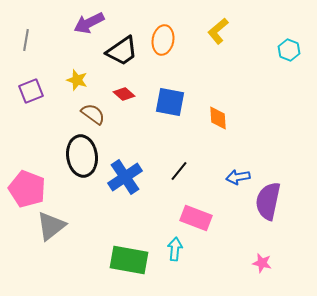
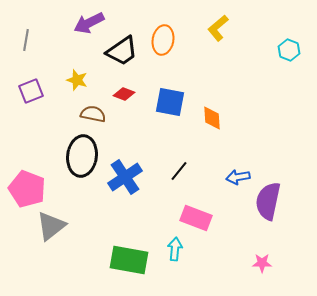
yellow L-shape: moved 3 px up
red diamond: rotated 20 degrees counterclockwise
brown semicircle: rotated 25 degrees counterclockwise
orange diamond: moved 6 px left
black ellipse: rotated 15 degrees clockwise
pink star: rotated 12 degrees counterclockwise
